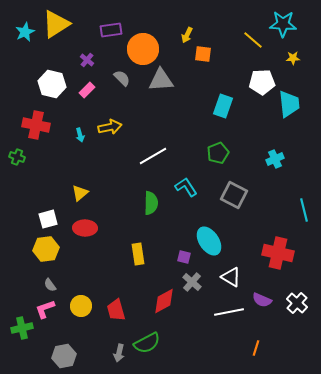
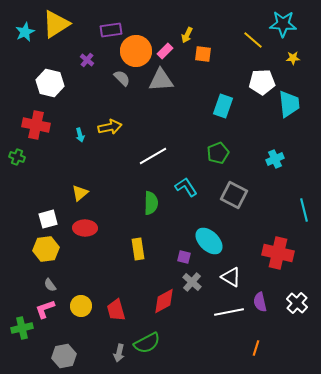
orange circle at (143, 49): moved 7 px left, 2 px down
white hexagon at (52, 84): moved 2 px left, 1 px up
pink rectangle at (87, 90): moved 78 px right, 39 px up
cyan ellipse at (209, 241): rotated 12 degrees counterclockwise
yellow rectangle at (138, 254): moved 5 px up
purple semicircle at (262, 300): moved 2 px left, 2 px down; rotated 54 degrees clockwise
